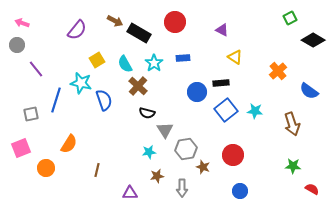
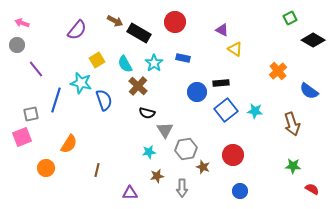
yellow triangle at (235, 57): moved 8 px up
blue rectangle at (183, 58): rotated 16 degrees clockwise
pink square at (21, 148): moved 1 px right, 11 px up
